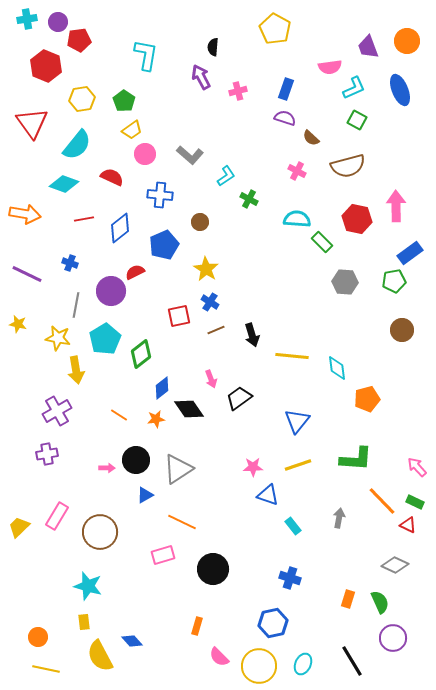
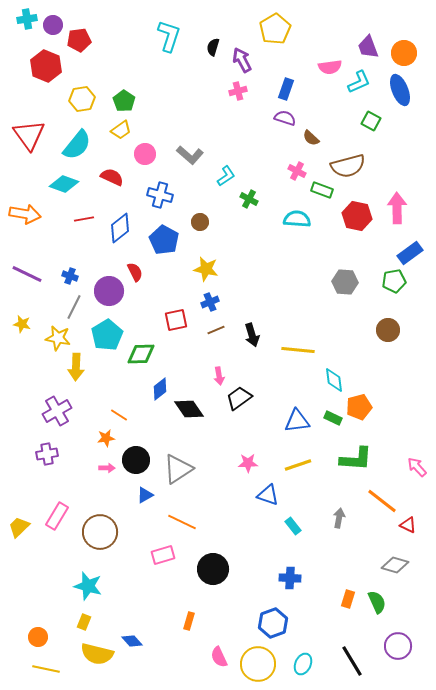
purple circle at (58, 22): moved 5 px left, 3 px down
yellow pentagon at (275, 29): rotated 12 degrees clockwise
orange circle at (407, 41): moved 3 px left, 12 px down
black semicircle at (213, 47): rotated 12 degrees clockwise
cyan L-shape at (146, 55): moved 23 px right, 19 px up; rotated 8 degrees clockwise
purple arrow at (201, 77): moved 41 px right, 17 px up
cyan L-shape at (354, 88): moved 5 px right, 6 px up
green square at (357, 120): moved 14 px right, 1 px down
red triangle at (32, 123): moved 3 px left, 12 px down
yellow trapezoid at (132, 130): moved 11 px left
blue cross at (160, 195): rotated 10 degrees clockwise
pink arrow at (396, 206): moved 1 px right, 2 px down
red hexagon at (357, 219): moved 3 px up
green rectangle at (322, 242): moved 52 px up; rotated 25 degrees counterclockwise
blue pentagon at (164, 245): moved 5 px up; rotated 20 degrees counterclockwise
blue cross at (70, 263): moved 13 px down
yellow star at (206, 269): rotated 20 degrees counterclockwise
red semicircle at (135, 272): rotated 90 degrees clockwise
purple circle at (111, 291): moved 2 px left
blue cross at (210, 302): rotated 36 degrees clockwise
gray line at (76, 305): moved 2 px left, 2 px down; rotated 15 degrees clockwise
red square at (179, 316): moved 3 px left, 4 px down
yellow star at (18, 324): moved 4 px right
brown circle at (402, 330): moved 14 px left
cyan pentagon at (105, 339): moved 2 px right, 4 px up
green diamond at (141, 354): rotated 36 degrees clockwise
yellow line at (292, 356): moved 6 px right, 6 px up
cyan diamond at (337, 368): moved 3 px left, 12 px down
yellow arrow at (76, 370): moved 3 px up; rotated 12 degrees clockwise
pink arrow at (211, 379): moved 8 px right, 3 px up; rotated 12 degrees clockwise
blue diamond at (162, 388): moved 2 px left, 1 px down
orange pentagon at (367, 399): moved 8 px left, 8 px down
orange star at (156, 419): moved 50 px left, 19 px down
blue triangle at (297, 421): rotated 44 degrees clockwise
pink star at (253, 467): moved 5 px left, 4 px up
orange line at (382, 501): rotated 8 degrees counterclockwise
green rectangle at (415, 502): moved 82 px left, 84 px up
gray diamond at (395, 565): rotated 8 degrees counterclockwise
blue cross at (290, 578): rotated 15 degrees counterclockwise
green semicircle at (380, 602): moved 3 px left
yellow rectangle at (84, 622): rotated 28 degrees clockwise
blue hexagon at (273, 623): rotated 8 degrees counterclockwise
orange rectangle at (197, 626): moved 8 px left, 5 px up
purple circle at (393, 638): moved 5 px right, 8 px down
yellow semicircle at (100, 656): moved 3 px left, 2 px up; rotated 48 degrees counterclockwise
pink semicircle at (219, 657): rotated 20 degrees clockwise
yellow circle at (259, 666): moved 1 px left, 2 px up
